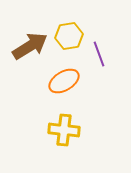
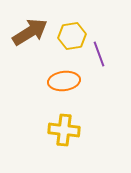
yellow hexagon: moved 3 px right
brown arrow: moved 14 px up
orange ellipse: rotated 24 degrees clockwise
